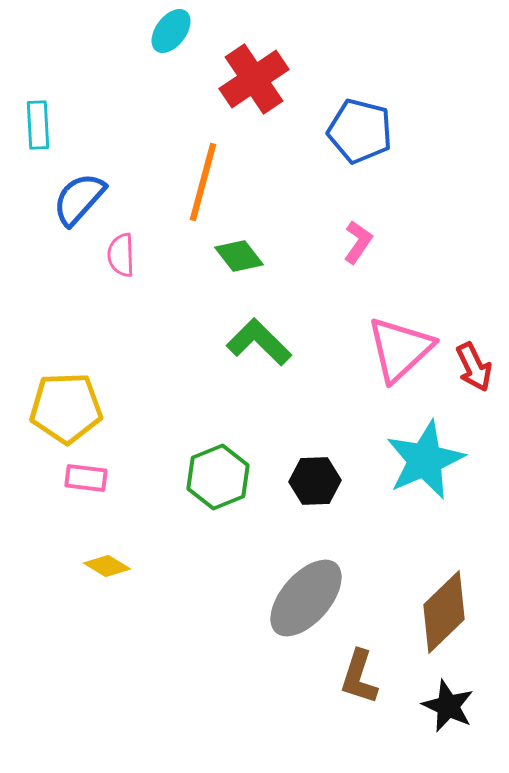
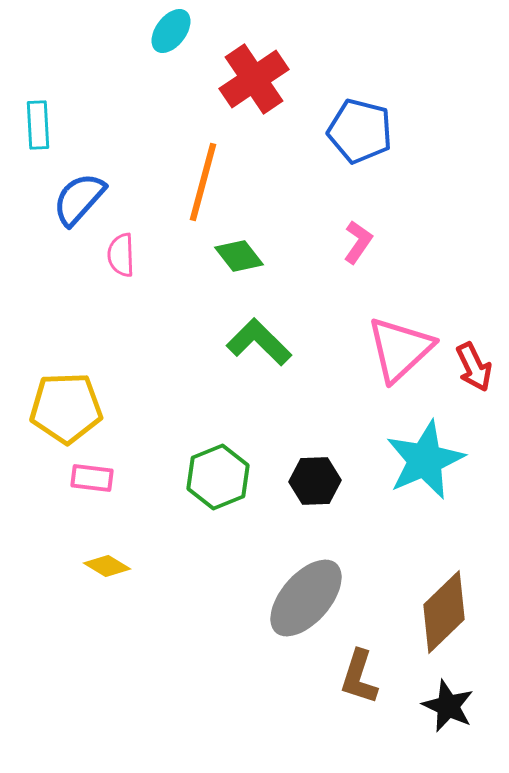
pink rectangle: moved 6 px right
